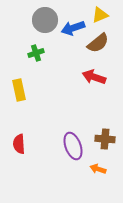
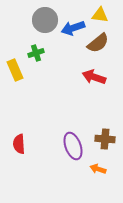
yellow triangle: rotated 30 degrees clockwise
yellow rectangle: moved 4 px left, 20 px up; rotated 10 degrees counterclockwise
